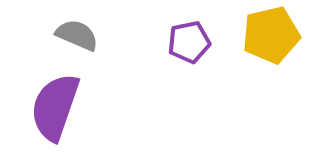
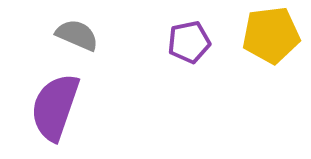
yellow pentagon: rotated 6 degrees clockwise
